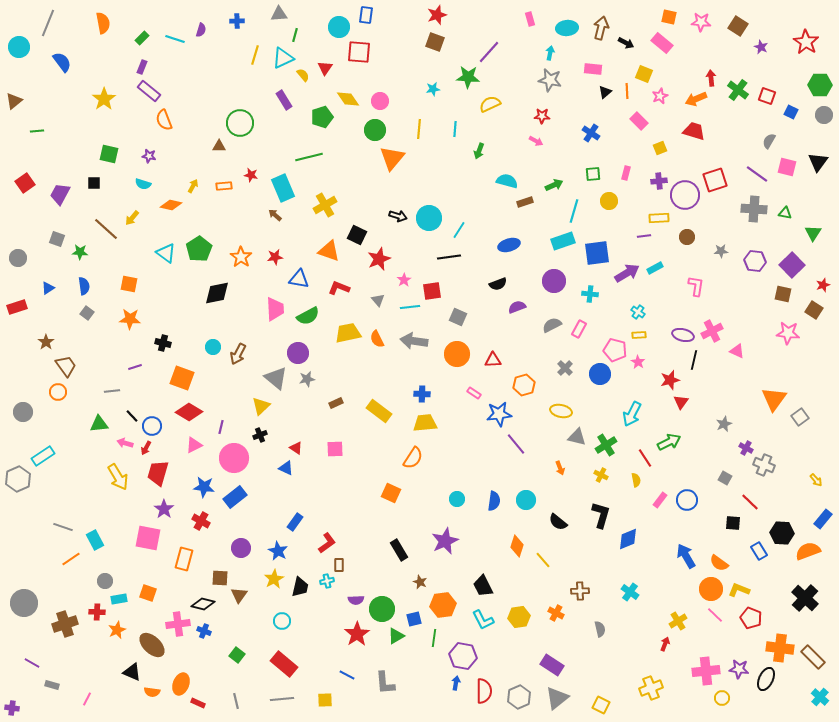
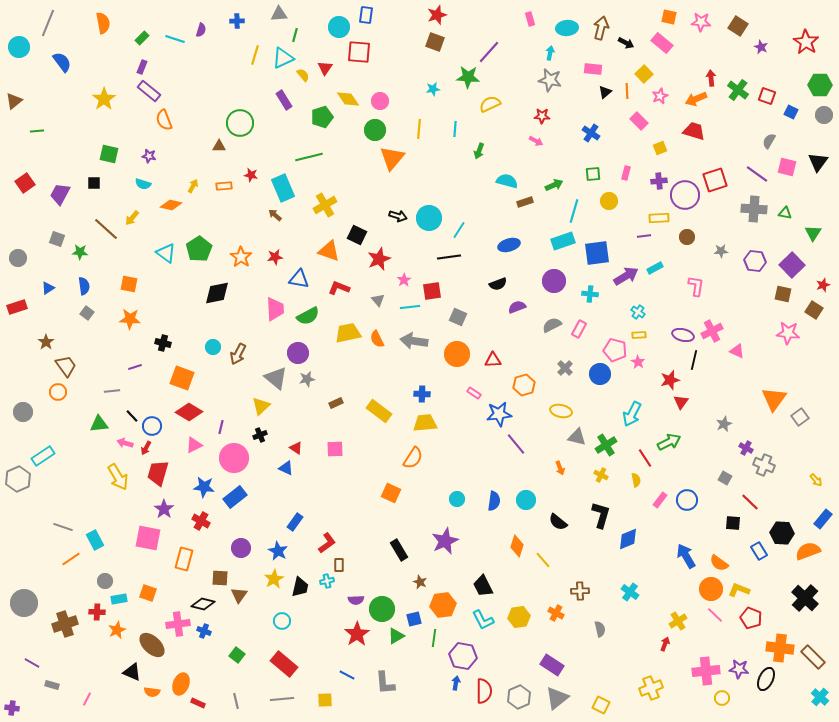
yellow square at (644, 74): rotated 24 degrees clockwise
purple arrow at (627, 273): moved 1 px left, 3 px down
